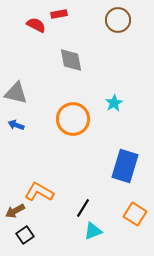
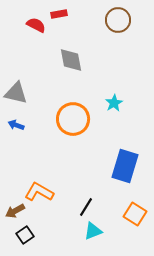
black line: moved 3 px right, 1 px up
